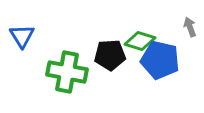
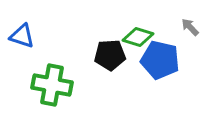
gray arrow: rotated 24 degrees counterclockwise
blue triangle: rotated 40 degrees counterclockwise
green diamond: moved 2 px left, 4 px up
green cross: moved 15 px left, 13 px down
